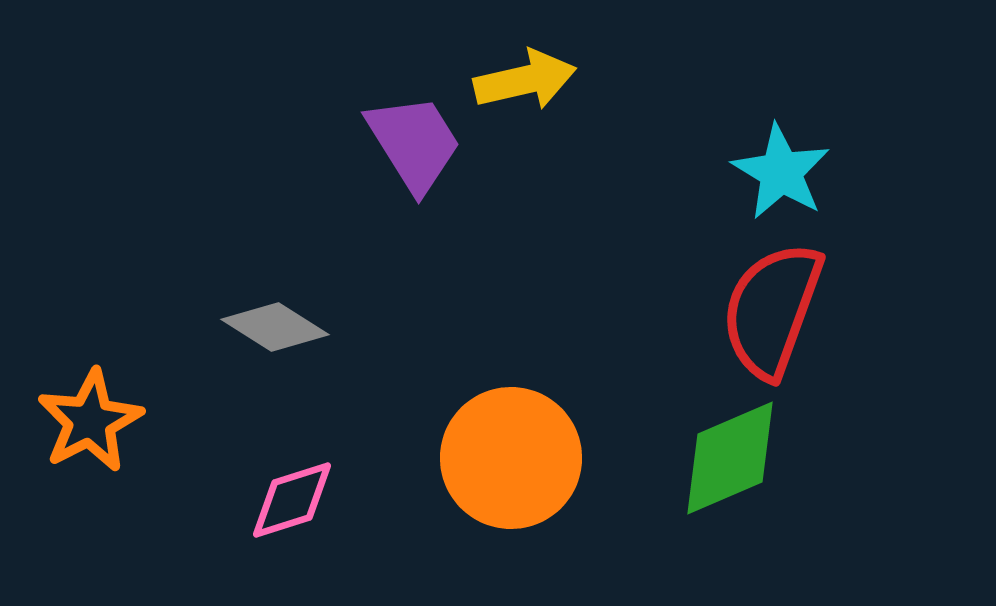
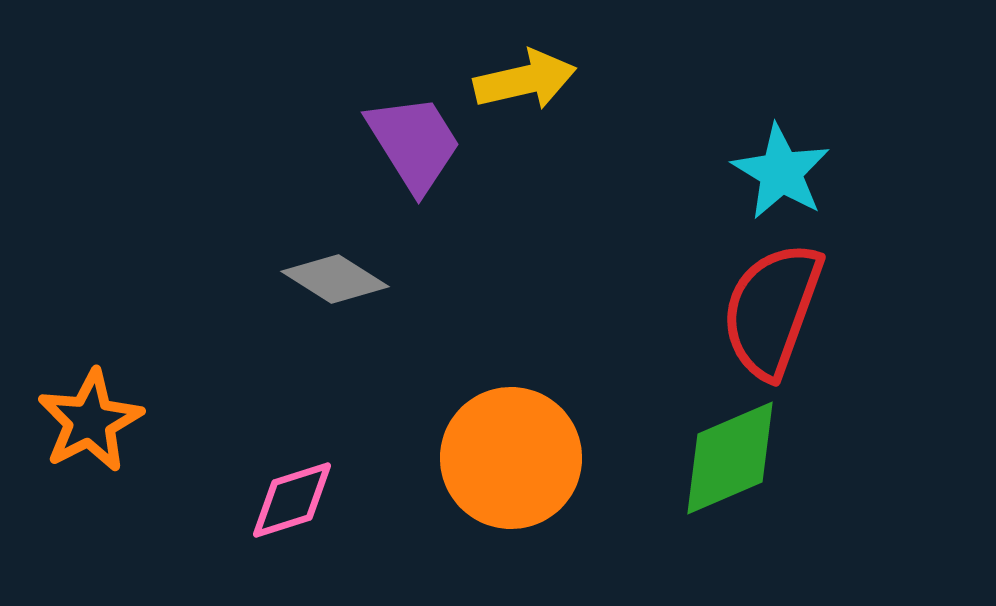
gray diamond: moved 60 px right, 48 px up
